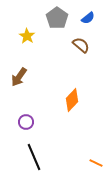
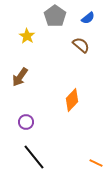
gray pentagon: moved 2 px left, 2 px up
brown arrow: moved 1 px right
black line: rotated 16 degrees counterclockwise
